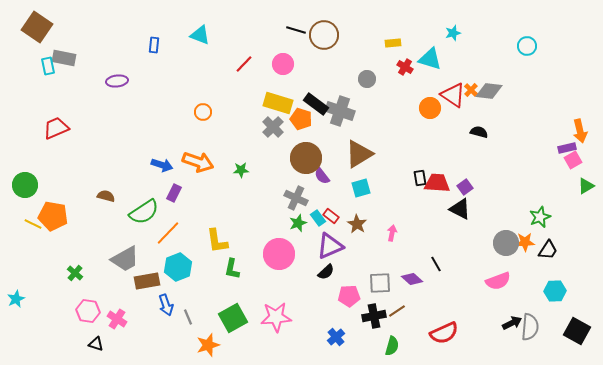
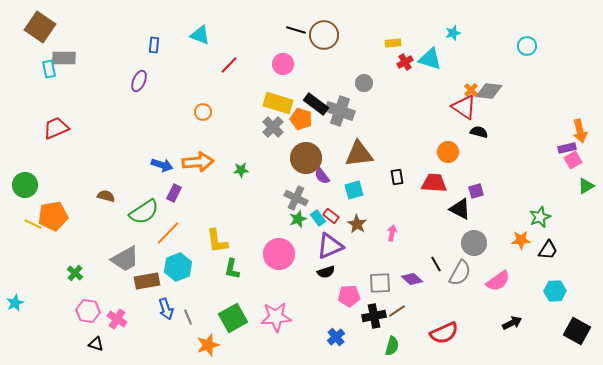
brown square at (37, 27): moved 3 px right
gray rectangle at (64, 58): rotated 10 degrees counterclockwise
red line at (244, 64): moved 15 px left, 1 px down
cyan rectangle at (48, 66): moved 1 px right, 3 px down
red cross at (405, 67): moved 5 px up; rotated 28 degrees clockwise
gray circle at (367, 79): moved 3 px left, 4 px down
purple ellipse at (117, 81): moved 22 px right; rotated 60 degrees counterclockwise
red triangle at (453, 95): moved 11 px right, 12 px down
orange circle at (430, 108): moved 18 px right, 44 px down
brown triangle at (359, 154): rotated 24 degrees clockwise
orange arrow at (198, 162): rotated 24 degrees counterclockwise
black rectangle at (420, 178): moved 23 px left, 1 px up
red trapezoid at (437, 183): moved 3 px left
purple square at (465, 187): moved 11 px right, 4 px down; rotated 21 degrees clockwise
cyan square at (361, 188): moved 7 px left, 2 px down
orange pentagon at (53, 216): rotated 20 degrees counterclockwise
green star at (298, 223): moved 4 px up
orange star at (525, 242): moved 4 px left, 2 px up
gray circle at (506, 243): moved 32 px left
black semicircle at (326, 272): rotated 24 degrees clockwise
pink semicircle at (498, 281): rotated 15 degrees counterclockwise
cyan star at (16, 299): moved 1 px left, 4 px down
blue arrow at (166, 305): moved 4 px down
gray semicircle at (530, 327): moved 70 px left, 54 px up; rotated 24 degrees clockwise
